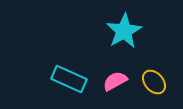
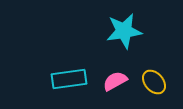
cyan star: rotated 21 degrees clockwise
cyan rectangle: rotated 32 degrees counterclockwise
